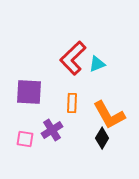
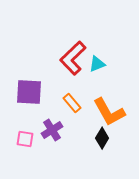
orange rectangle: rotated 42 degrees counterclockwise
orange L-shape: moved 3 px up
